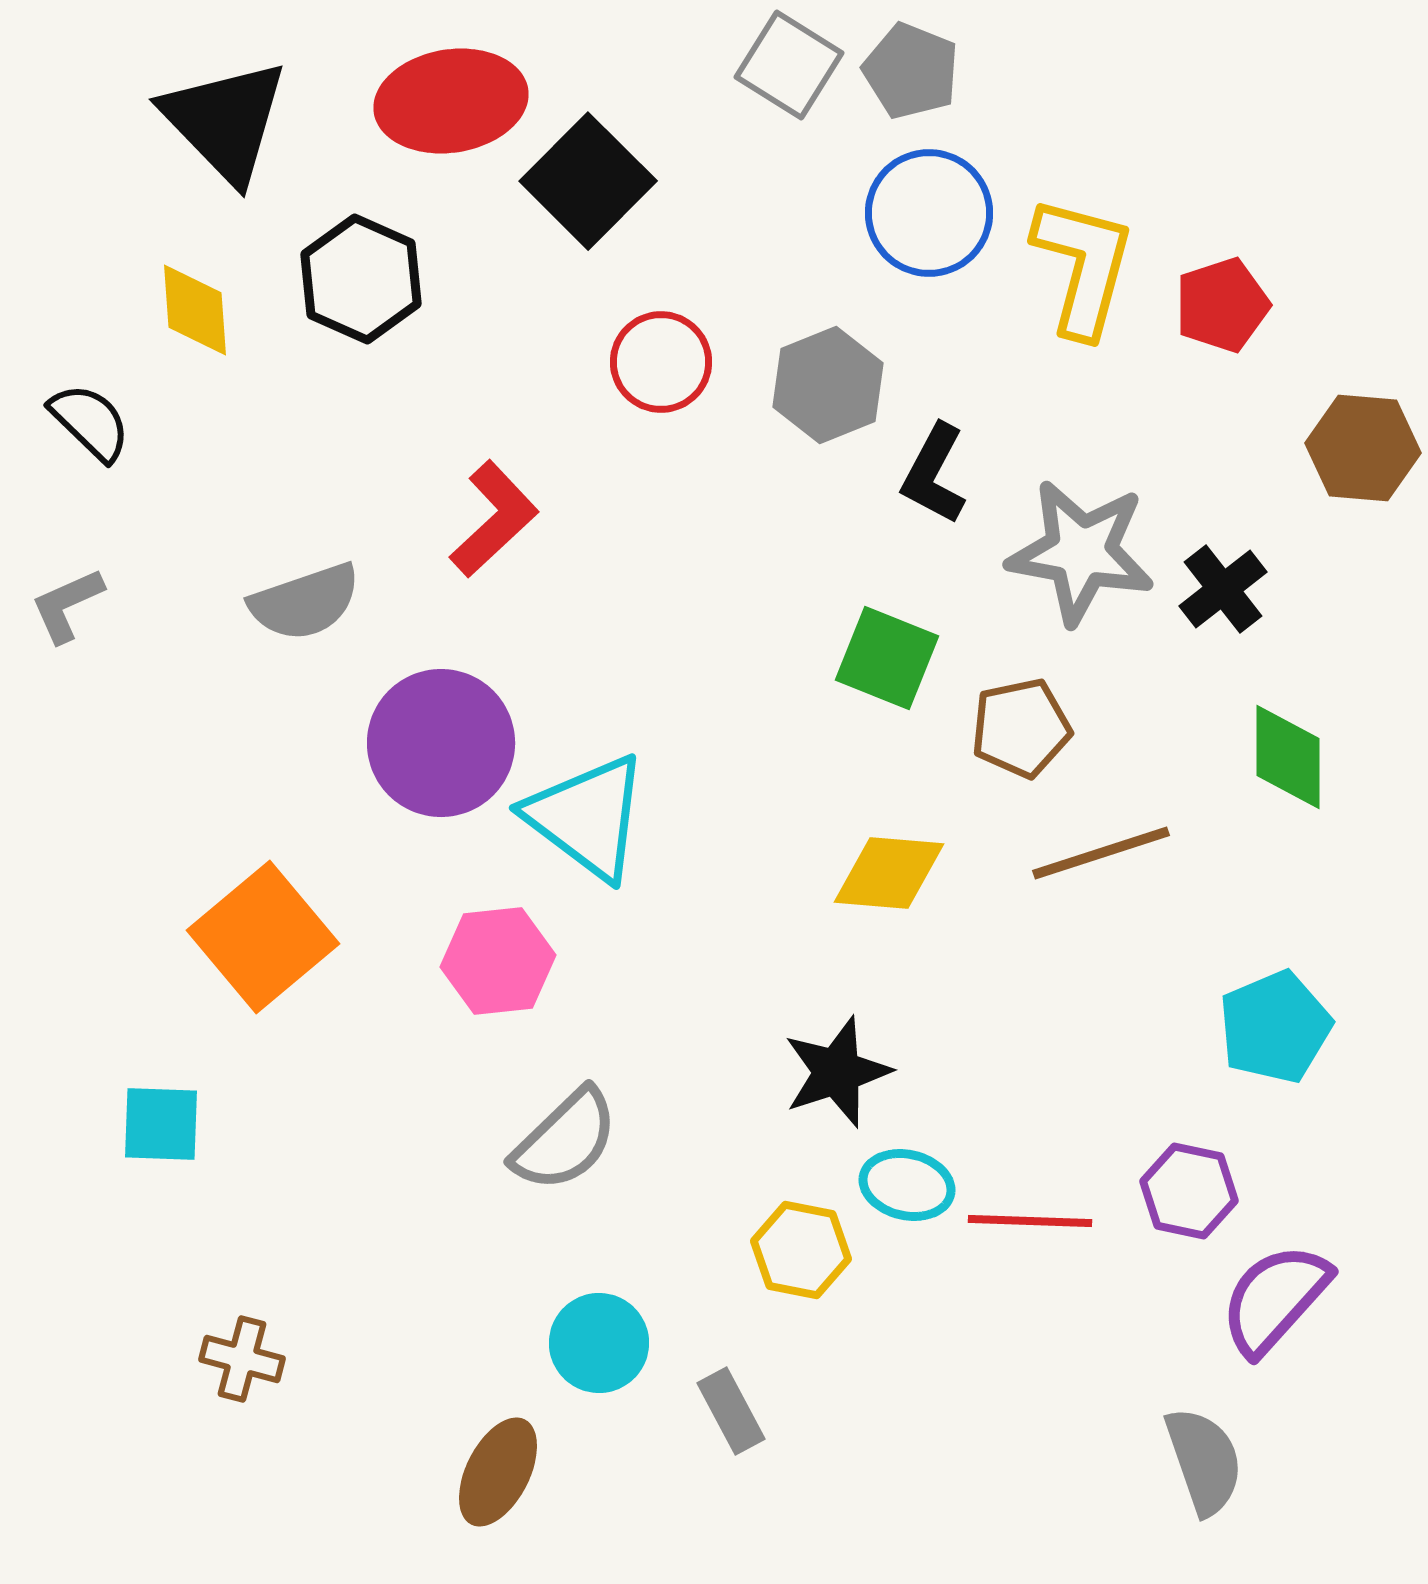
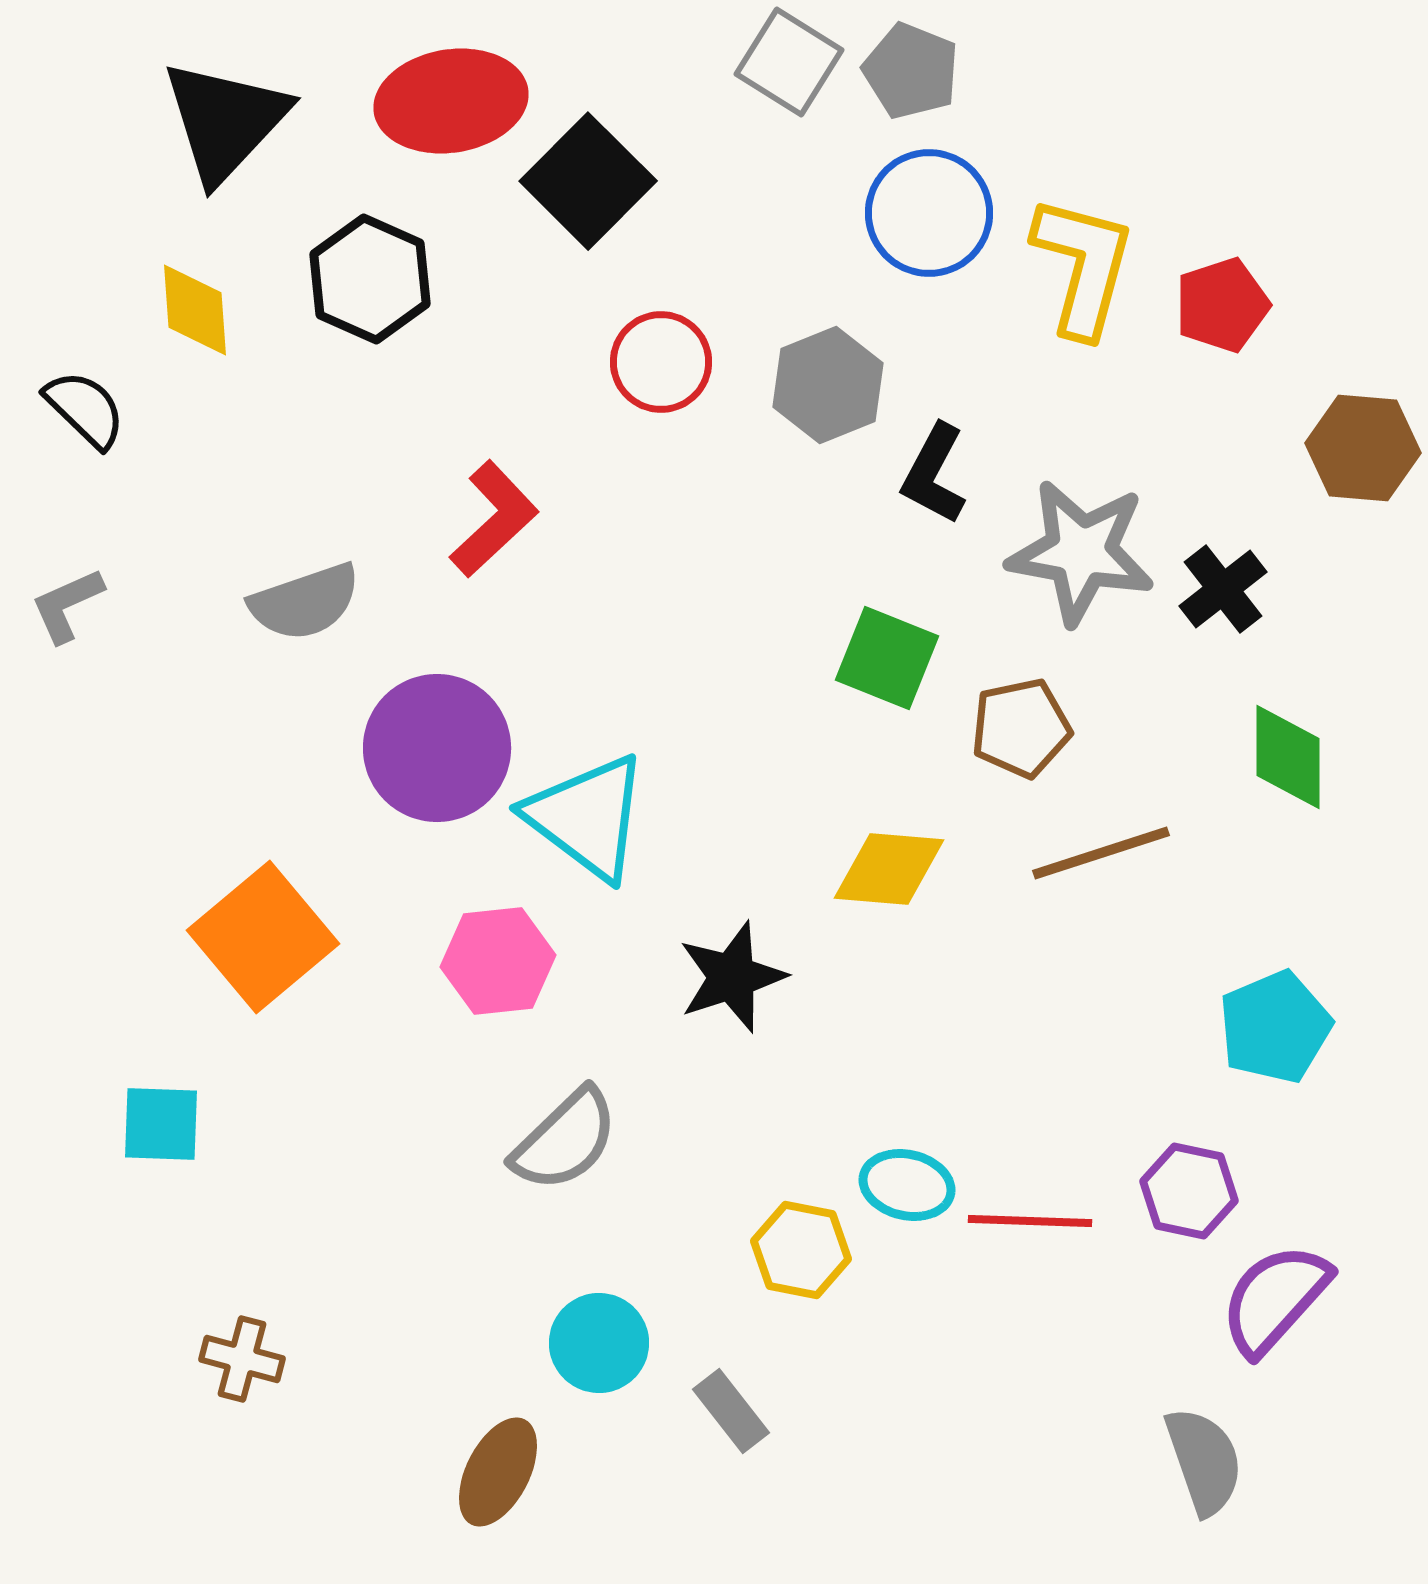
gray square at (789, 65): moved 3 px up
black triangle at (225, 121): rotated 27 degrees clockwise
black hexagon at (361, 279): moved 9 px right
black semicircle at (90, 422): moved 5 px left, 13 px up
purple circle at (441, 743): moved 4 px left, 5 px down
yellow diamond at (889, 873): moved 4 px up
black star at (837, 1072): moved 105 px left, 95 px up
gray rectangle at (731, 1411): rotated 10 degrees counterclockwise
